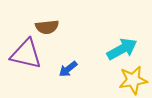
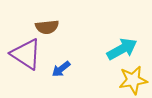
purple triangle: rotated 20 degrees clockwise
blue arrow: moved 7 px left
